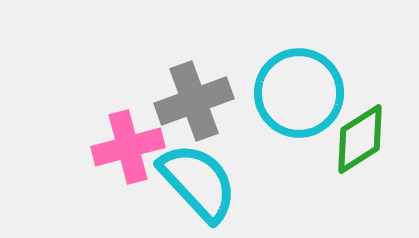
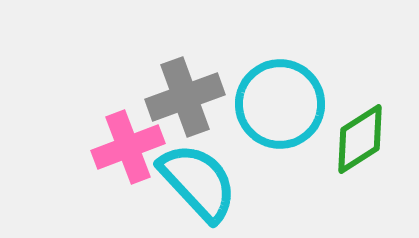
cyan circle: moved 19 px left, 11 px down
gray cross: moved 9 px left, 4 px up
pink cross: rotated 6 degrees counterclockwise
